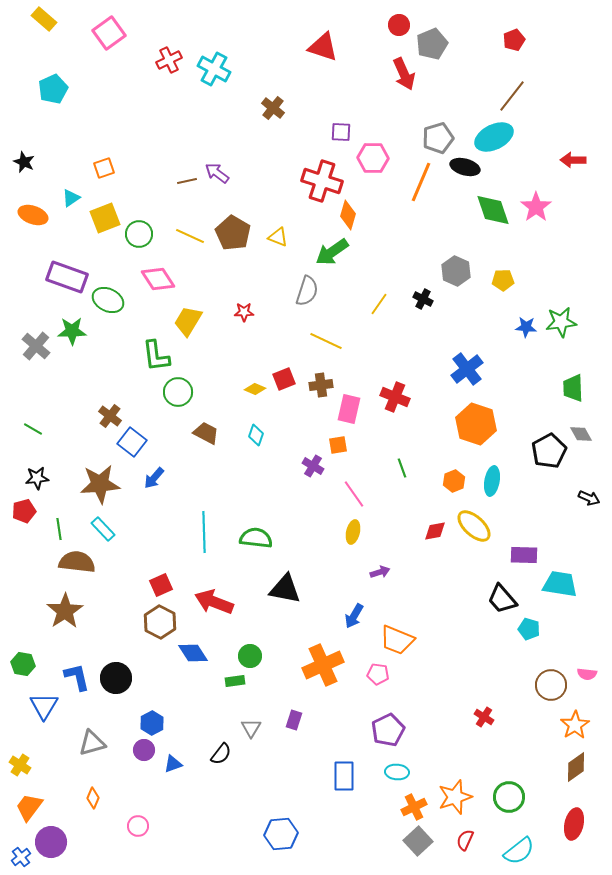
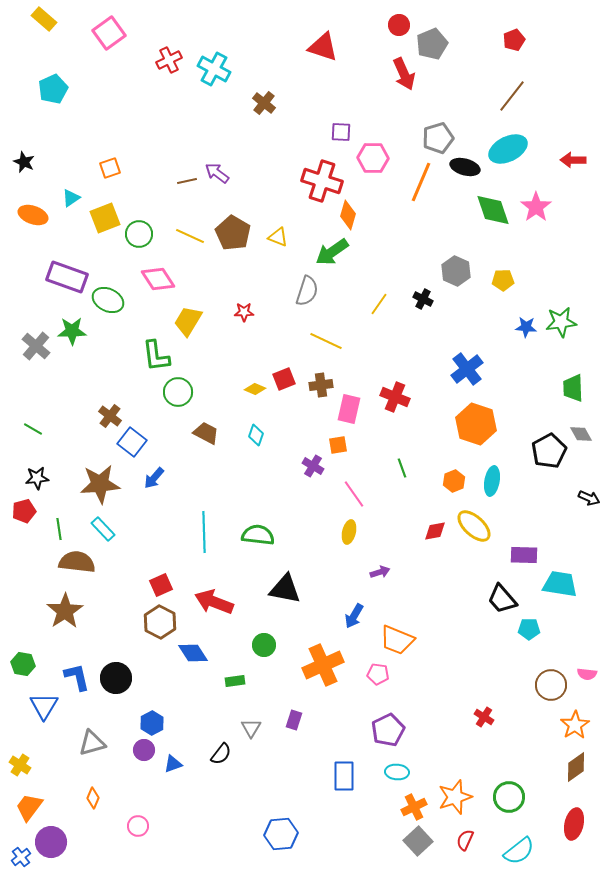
brown cross at (273, 108): moved 9 px left, 5 px up
cyan ellipse at (494, 137): moved 14 px right, 12 px down
orange square at (104, 168): moved 6 px right
yellow ellipse at (353, 532): moved 4 px left
green semicircle at (256, 538): moved 2 px right, 3 px up
cyan pentagon at (529, 629): rotated 15 degrees counterclockwise
green circle at (250, 656): moved 14 px right, 11 px up
